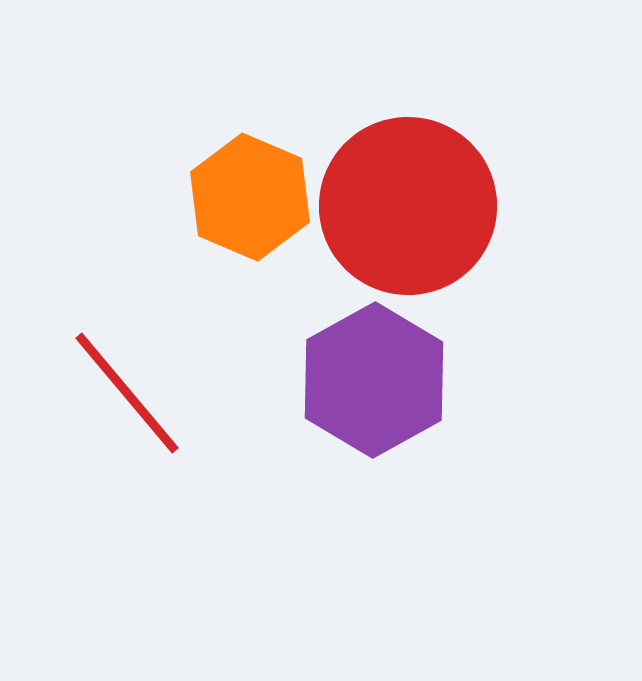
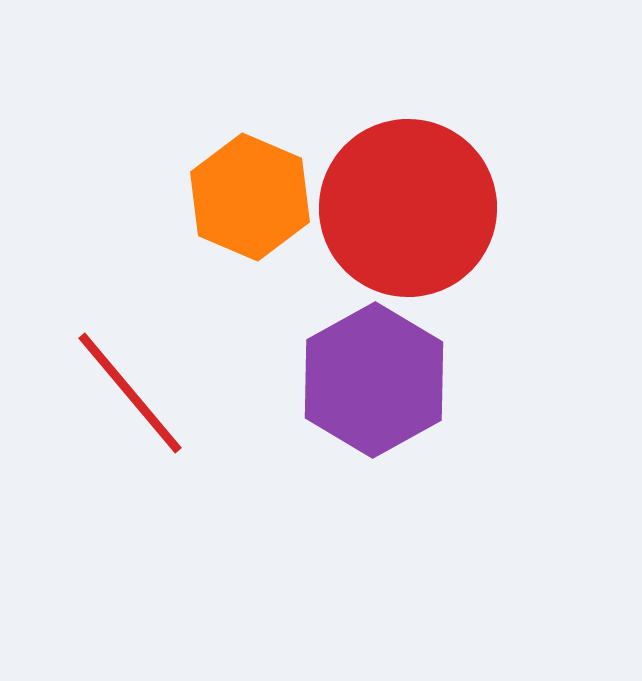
red circle: moved 2 px down
red line: moved 3 px right
